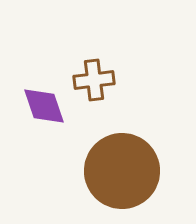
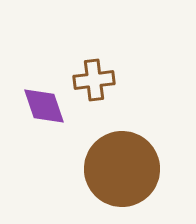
brown circle: moved 2 px up
